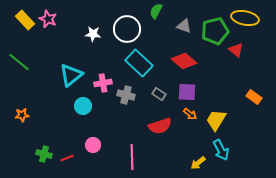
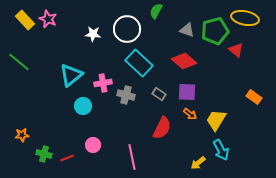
gray triangle: moved 3 px right, 4 px down
orange star: moved 20 px down
red semicircle: moved 2 px right, 2 px down; rotated 45 degrees counterclockwise
pink line: rotated 10 degrees counterclockwise
